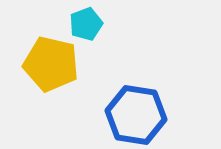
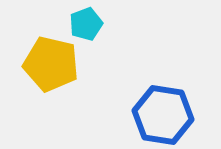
blue hexagon: moved 27 px right
